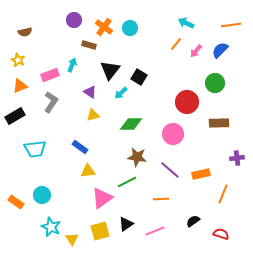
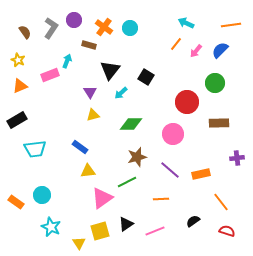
brown semicircle at (25, 32): rotated 112 degrees counterclockwise
cyan arrow at (72, 65): moved 5 px left, 4 px up
black square at (139, 77): moved 7 px right
purple triangle at (90, 92): rotated 24 degrees clockwise
gray L-shape at (51, 102): moved 74 px up
black rectangle at (15, 116): moved 2 px right, 4 px down
brown star at (137, 157): rotated 24 degrees counterclockwise
orange line at (223, 194): moved 2 px left, 8 px down; rotated 60 degrees counterclockwise
red semicircle at (221, 234): moved 6 px right, 3 px up
yellow triangle at (72, 239): moved 7 px right, 4 px down
